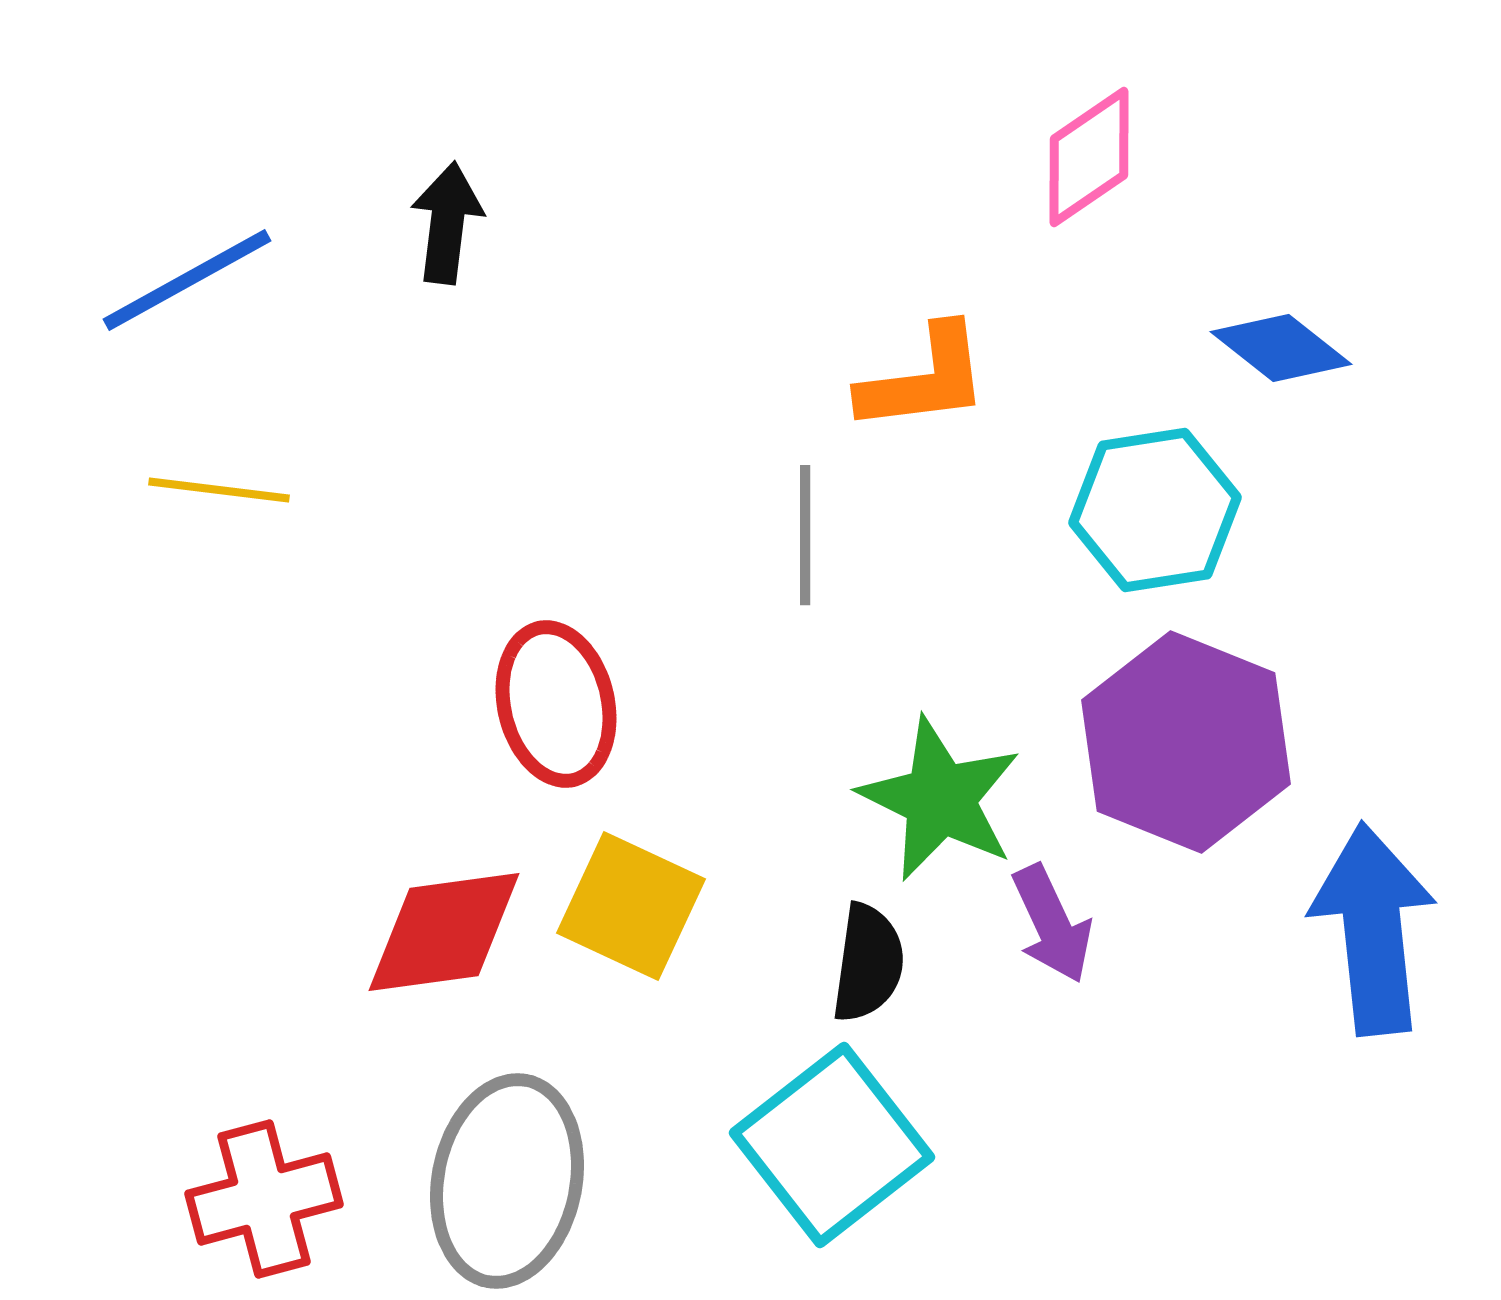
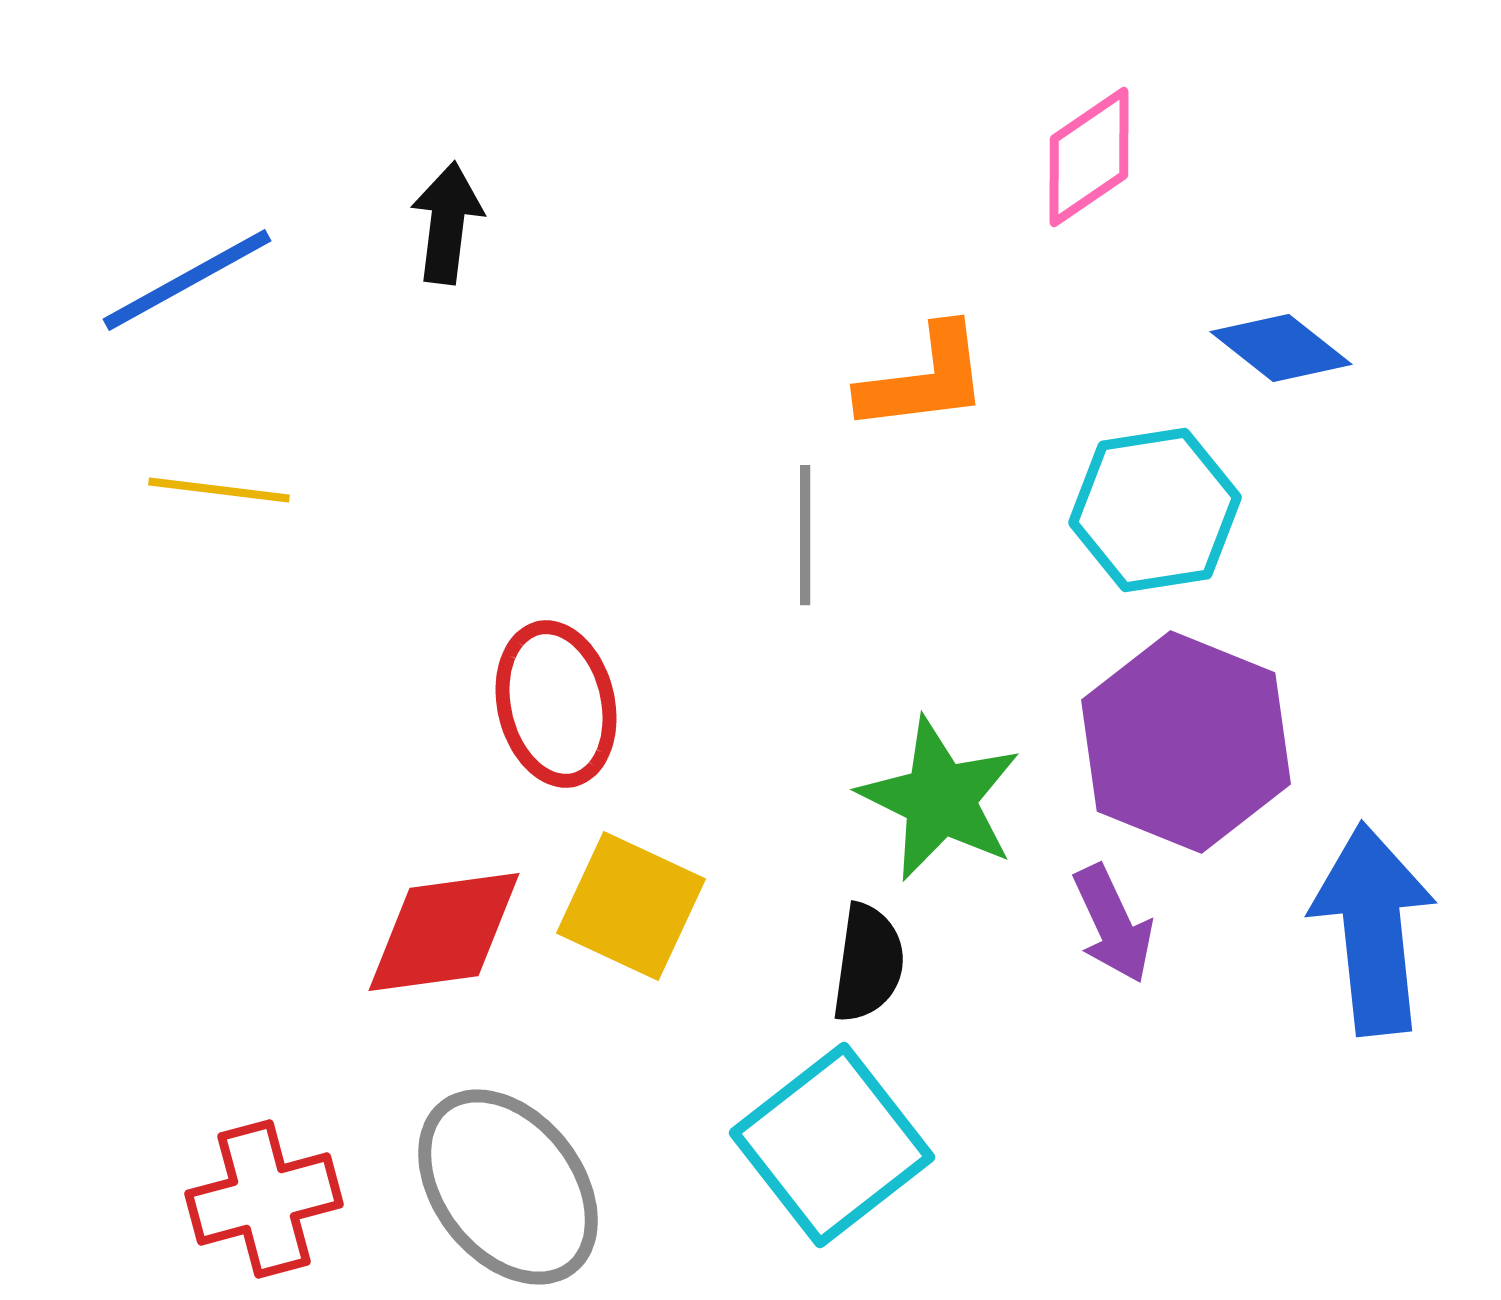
purple arrow: moved 61 px right
gray ellipse: moved 1 px right, 6 px down; rotated 49 degrees counterclockwise
